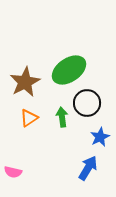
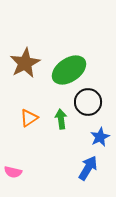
brown star: moved 19 px up
black circle: moved 1 px right, 1 px up
green arrow: moved 1 px left, 2 px down
